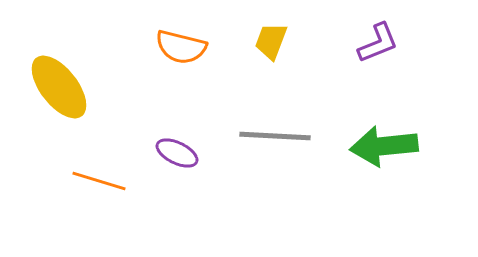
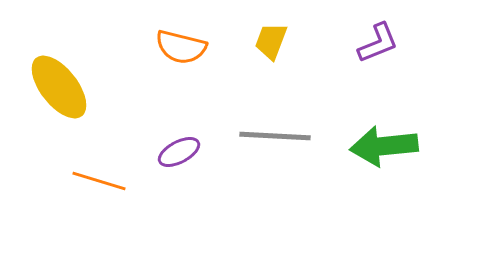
purple ellipse: moved 2 px right, 1 px up; rotated 54 degrees counterclockwise
